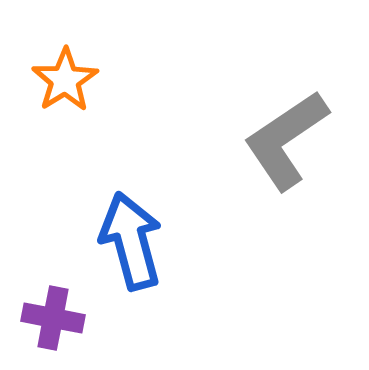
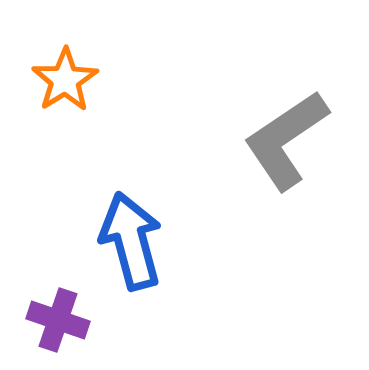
purple cross: moved 5 px right, 2 px down; rotated 8 degrees clockwise
